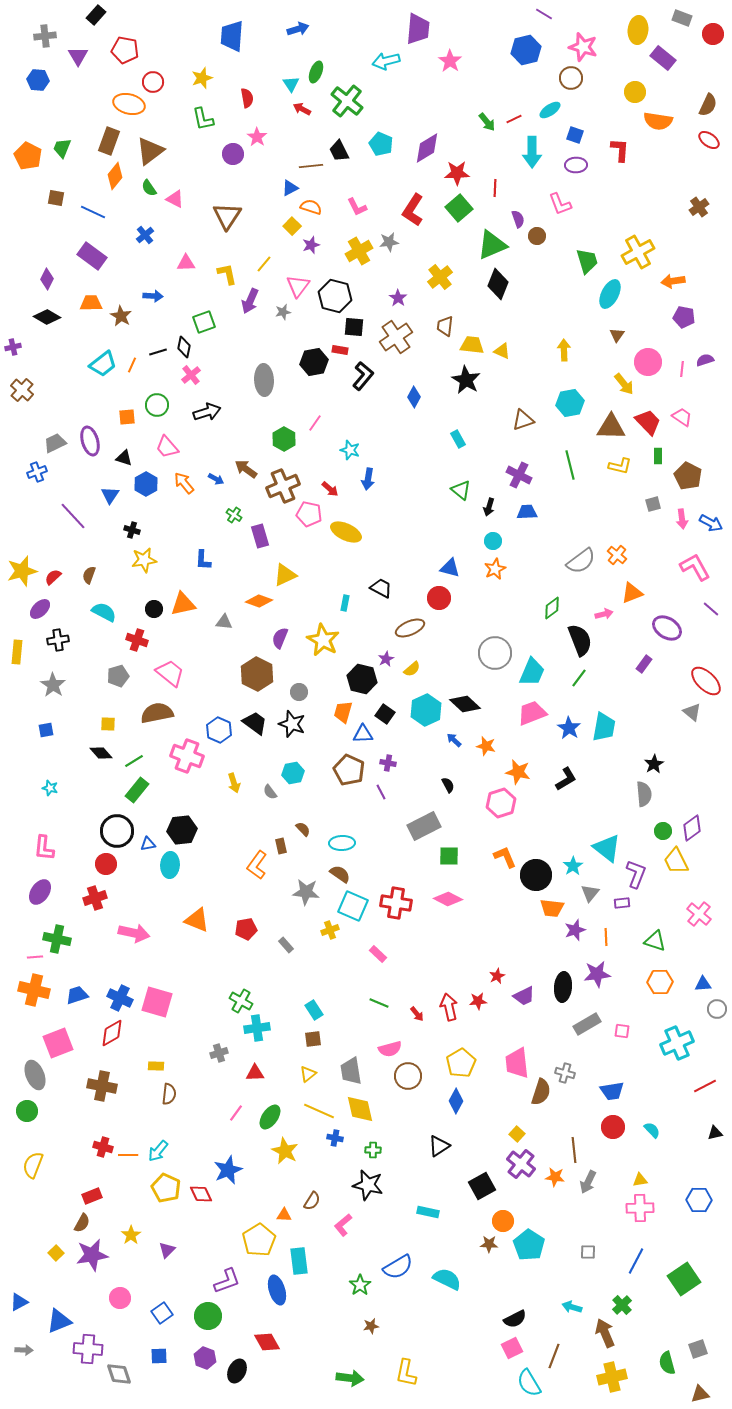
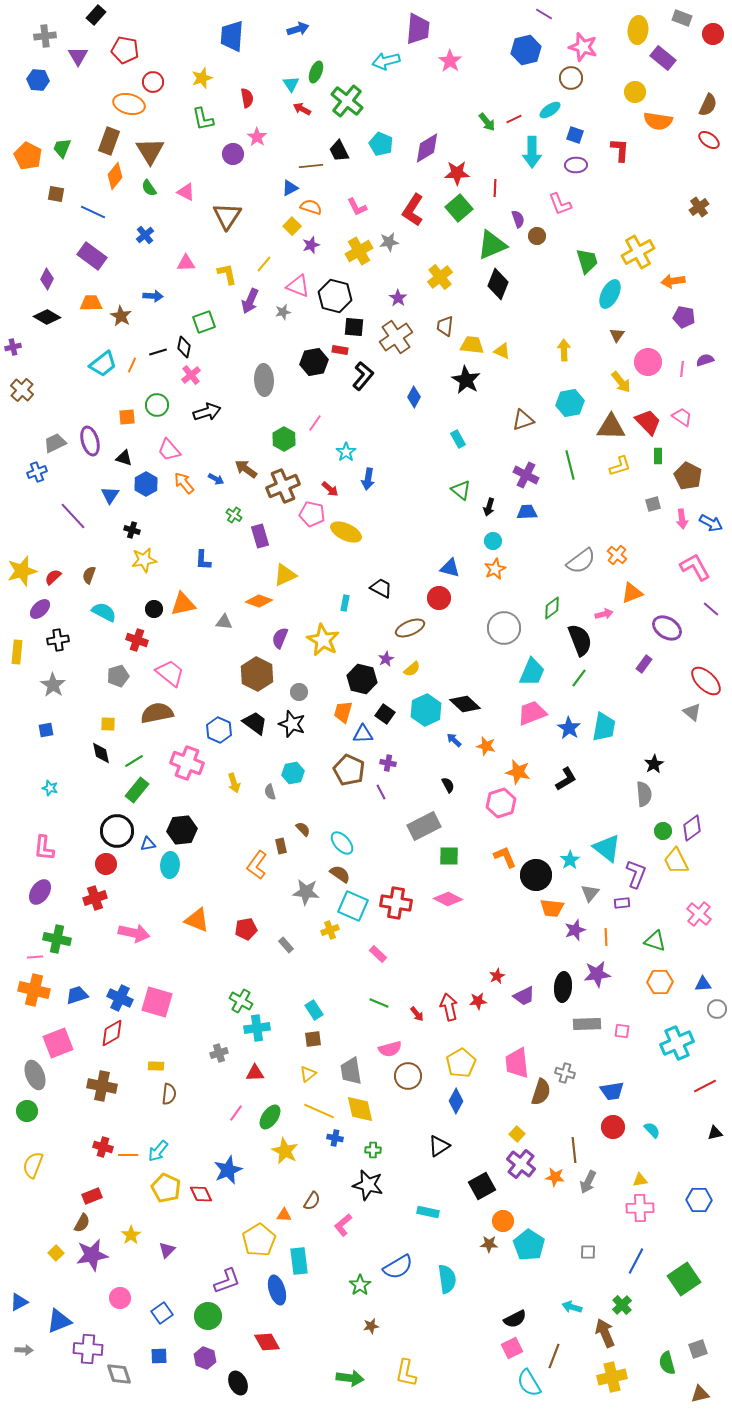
brown triangle at (150, 151): rotated 24 degrees counterclockwise
brown square at (56, 198): moved 4 px up
pink triangle at (175, 199): moved 11 px right, 7 px up
pink triangle at (298, 286): rotated 45 degrees counterclockwise
yellow arrow at (624, 384): moved 3 px left, 2 px up
pink trapezoid at (167, 447): moved 2 px right, 3 px down
cyan star at (350, 450): moved 4 px left, 2 px down; rotated 18 degrees clockwise
yellow L-shape at (620, 466): rotated 30 degrees counterclockwise
purple cross at (519, 475): moved 7 px right
pink pentagon at (309, 514): moved 3 px right
gray circle at (495, 653): moved 9 px right, 25 px up
black diamond at (101, 753): rotated 30 degrees clockwise
pink cross at (187, 756): moved 7 px down
gray semicircle at (270, 792): rotated 21 degrees clockwise
cyan ellipse at (342, 843): rotated 50 degrees clockwise
cyan star at (573, 866): moved 3 px left, 6 px up
gray rectangle at (587, 1024): rotated 28 degrees clockwise
cyan semicircle at (447, 1279): rotated 56 degrees clockwise
black ellipse at (237, 1371): moved 1 px right, 12 px down; rotated 50 degrees counterclockwise
